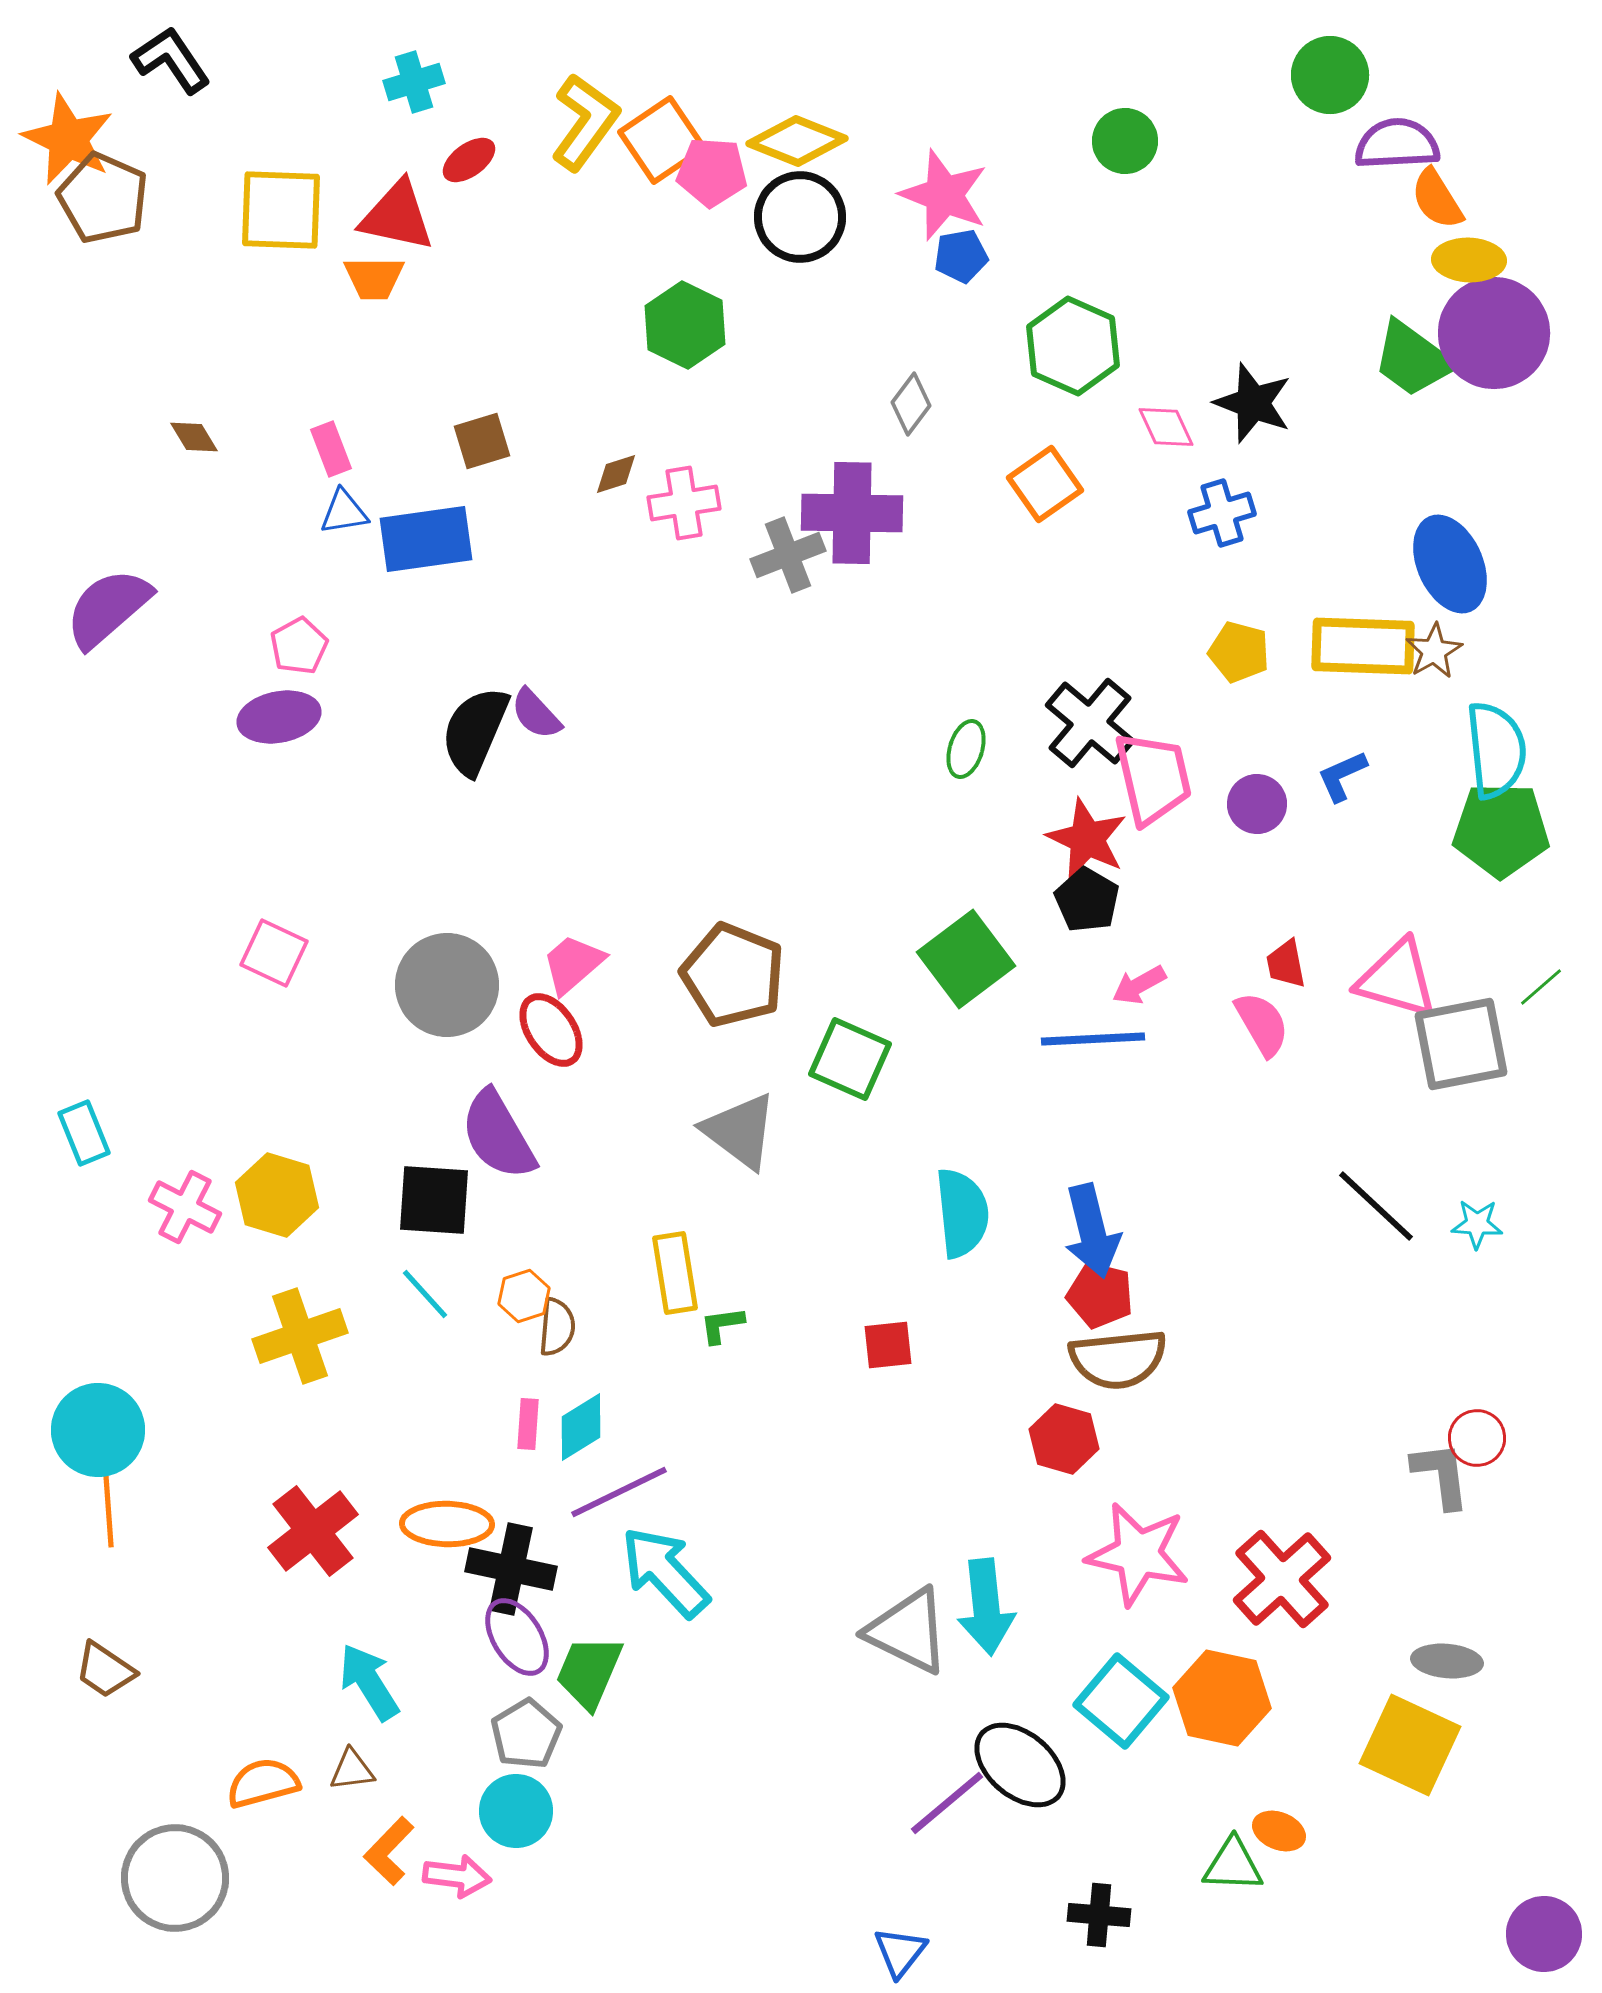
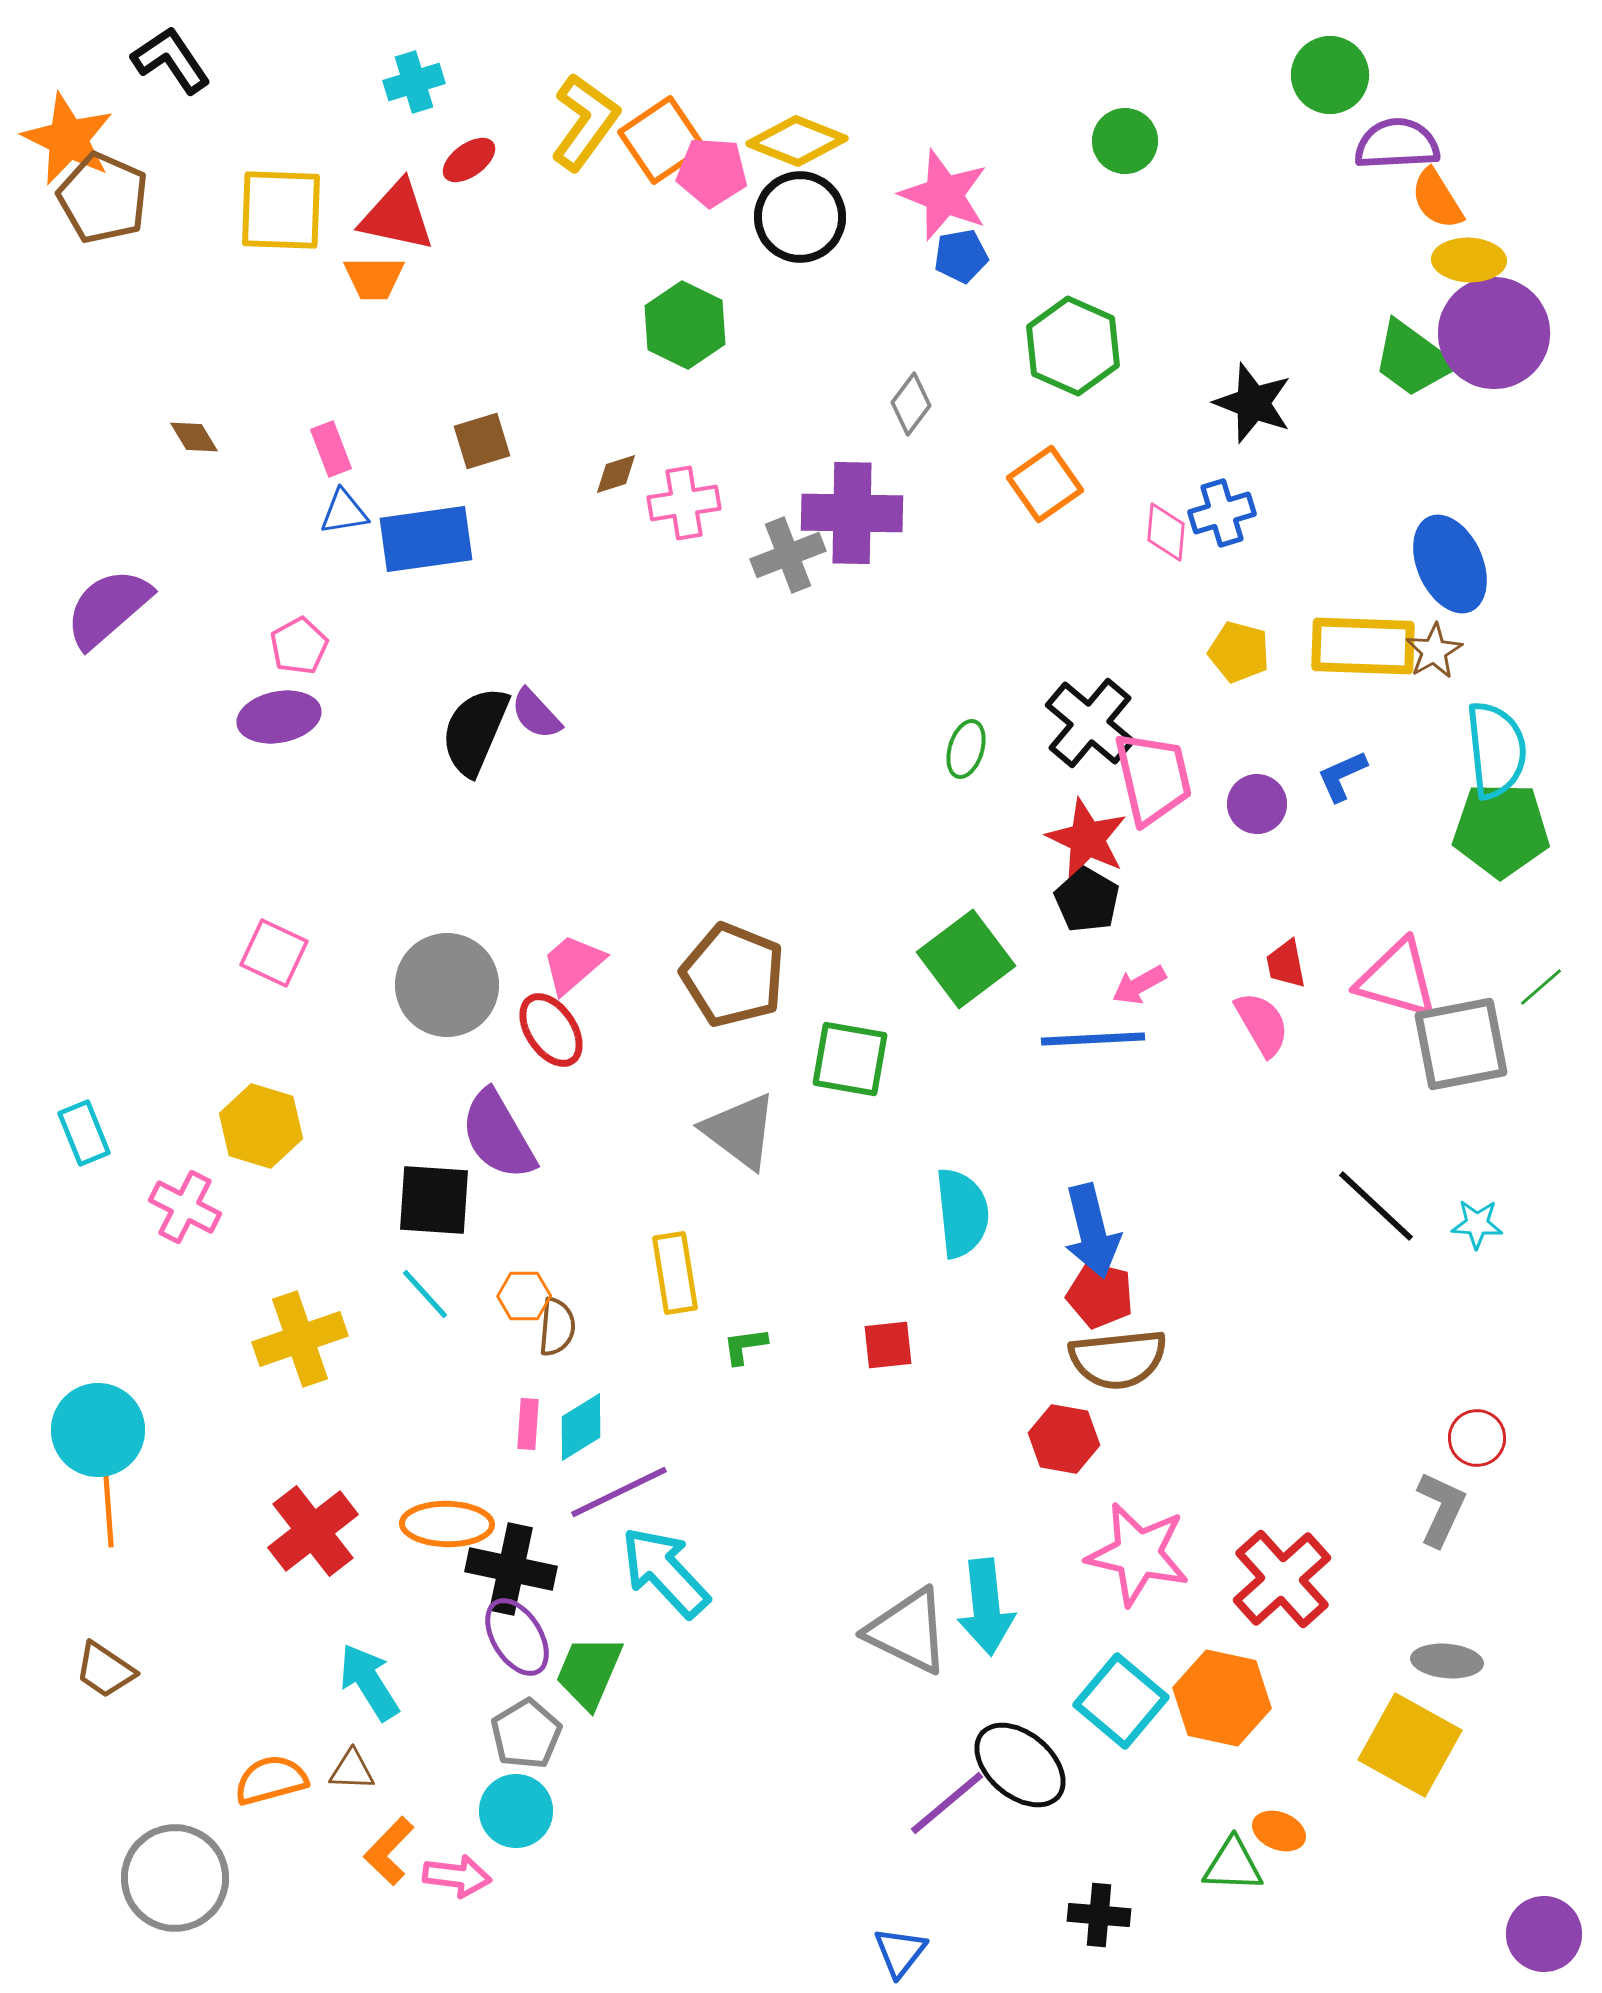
pink diamond at (1166, 427): moved 105 px down; rotated 30 degrees clockwise
green square at (850, 1059): rotated 14 degrees counterclockwise
yellow hexagon at (277, 1195): moved 16 px left, 69 px up
orange hexagon at (524, 1296): rotated 18 degrees clockwise
green L-shape at (722, 1325): moved 23 px right, 21 px down
yellow cross at (300, 1336): moved 3 px down
red hexagon at (1064, 1439): rotated 6 degrees counterclockwise
gray L-shape at (1441, 1475): moved 34 px down; rotated 32 degrees clockwise
yellow square at (1410, 1745): rotated 4 degrees clockwise
brown triangle at (352, 1770): rotated 9 degrees clockwise
orange semicircle at (263, 1783): moved 8 px right, 3 px up
